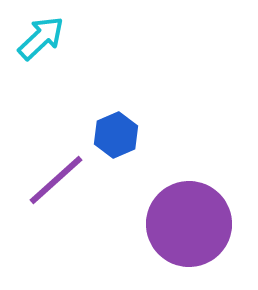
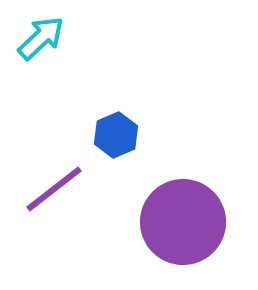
purple line: moved 2 px left, 9 px down; rotated 4 degrees clockwise
purple circle: moved 6 px left, 2 px up
